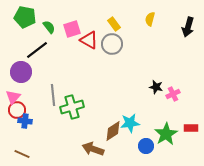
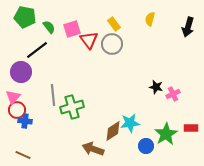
red triangle: rotated 24 degrees clockwise
brown line: moved 1 px right, 1 px down
